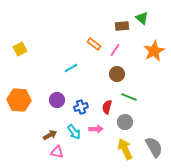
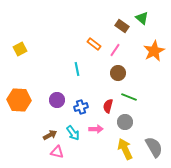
brown rectangle: rotated 40 degrees clockwise
cyan line: moved 6 px right, 1 px down; rotated 72 degrees counterclockwise
brown circle: moved 1 px right, 1 px up
red semicircle: moved 1 px right, 1 px up
cyan arrow: moved 1 px left, 1 px down
